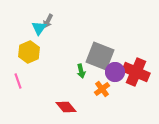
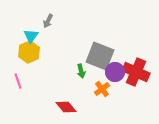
cyan triangle: moved 8 px left, 8 px down
